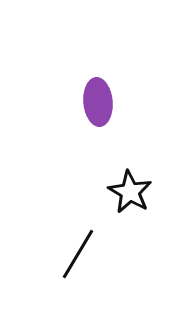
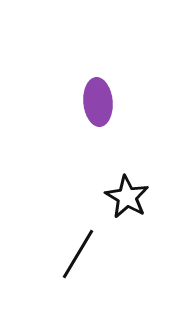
black star: moved 3 px left, 5 px down
